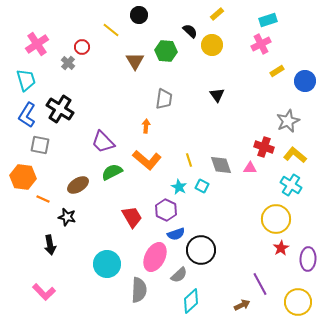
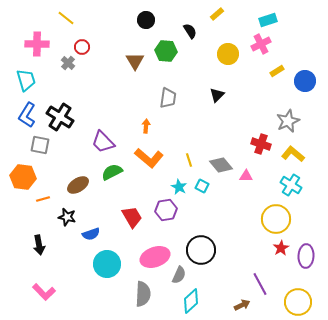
black circle at (139, 15): moved 7 px right, 5 px down
yellow line at (111, 30): moved 45 px left, 12 px up
black semicircle at (190, 31): rotated 14 degrees clockwise
pink cross at (37, 44): rotated 35 degrees clockwise
yellow circle at (212, 45): moved 16 px right, 9 px down
black triangle at (217, 95): rotated 21 degrees clockwise
gray trapezoid at (164, 99): moved 4 px right, 1 px up
black cross at (60, 109): moved 8 px down
red cross at (264, 147): moved 3 px left, 3 px up
yellow L-shape at (295, 155): moved 2 px left, 1 px up
orange L-shape at (147, 160): moved 2 px right, 2 px up
gray diamond at (221, 165): rotated 20 degrees counterclockwise
pink triangle at (250, 168): moved 4 px left, 8 px down
orange line at (43, 199): rotated 40 degrees counterclockwise
purple hexagon at (166, 210): rotated 25 degrees clockwise
blue semicircle at (176, 234): moved 85 px left
black arrow at (50, 245): moved 11 px left
pink ellipse at (155, 257): rotated 44 degrees clockwise
purple ellipse at (308, 259): moved 2 px left, 3 px up
gray semicircle at (179, 275): rotated 24 degrees counterclockwise
gray semicircle at (139, 290): moved 4 px right, 4 px down
